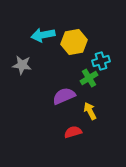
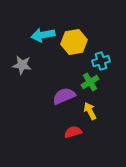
green cross: moved 1 px right, 4 px down
